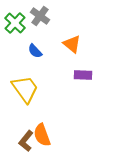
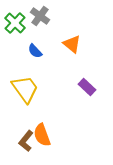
purple rectangle: moved 4 px right, 12 px down; rotated 42 degrees clockwise
